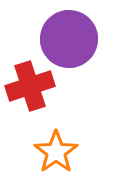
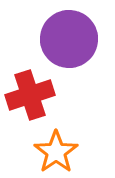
red cross: moved 9 px down
